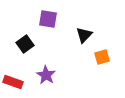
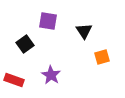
purple square: moved 2 px down
black triangle: moved 4 px up; rotated 18 degrees counterclockwise
purple star: moved 5 px right
red rectangle: moved 1 px right, 2 px up
